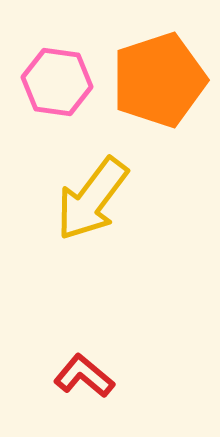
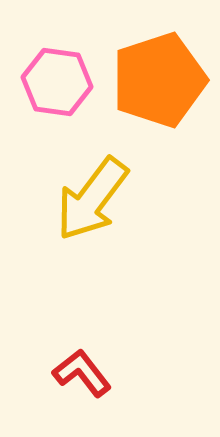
red L-shape: moved 2 px left, 3 px up; rotated 12 degrees clockwise
